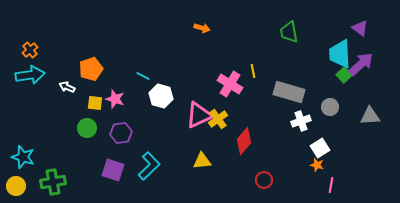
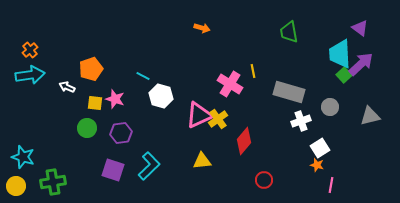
gray triangle: rotated 10 degrees counterclockwise
